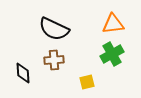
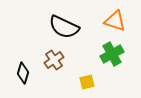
orange triangle: moved 2 px right, 3 px up; rotated 25 degrees clockwise
black semicircle: moved 10 px right, 2 px up
brown cross: rotated 30 degrees counterclockwise
black diamond: rotated 20 degrees clockwise
